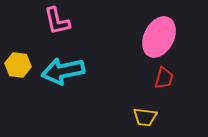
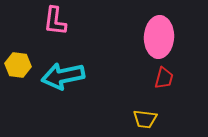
pink L-shape: moved 2 px left; rotated 20 degrees clockwise
pink ellipse: rotated 24 degrees counterclockwise
cyan arrow: moved 5 px down
yellow trapezoid: moved 2 px down
